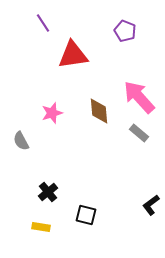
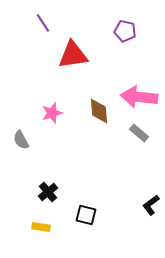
purple pentagon: rotated 10 degrees counterclockwise
pink arrow: rotated 42 degrees counterclockwise
gray semicircle: moved 1 px up
